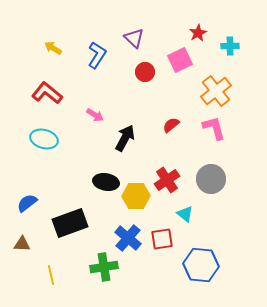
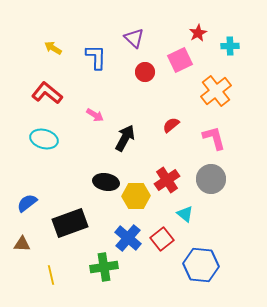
blue L-shape: moved 1 px left, 2 px down; rotated 32 degrees counterclockwise
pink L-shape: moved 10 px down
red square: rotated 30 degrees counterclockwise
